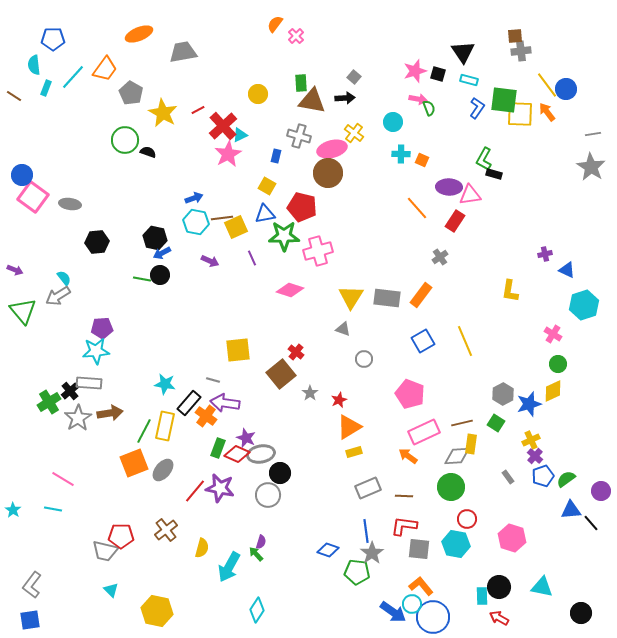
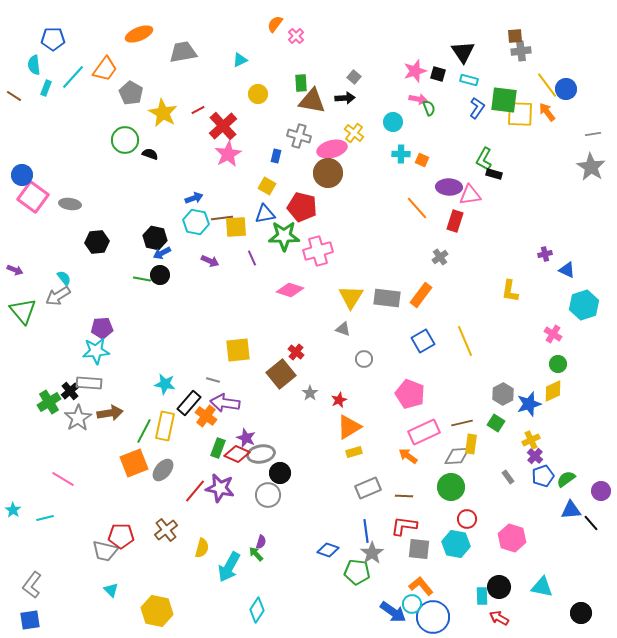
cyan triangle at (240, 135): moved 75 px up
black semicircle at (148, 152): moved 2 px right, 2 px down
red rectangle at (455, 221): rotated 15 degrees counterclockwise
yellow square at (236, 227): rotated 20 degrees clockwise
cyan line at (53, 509): moved 8 px left, 9 px down; rotated 24 degrees counterclockwise
